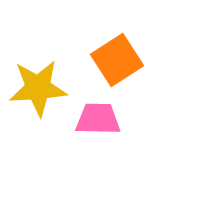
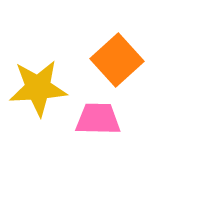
orange square: rotated 9 degrees counterclockwise
